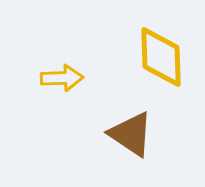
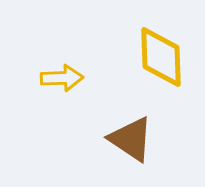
brown triangle: moved 5 px down
